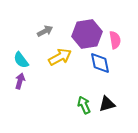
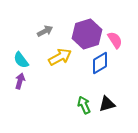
purple hexagon: rotated 8 degrees counterclockwise
pink semicircle: rotated 24 degrees counterclockwise
blue diamond: rotated 70 degrees clockwise
